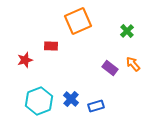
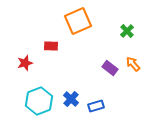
red star: moved 3 px down
